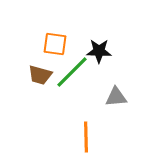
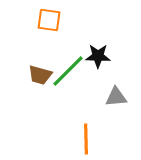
orange square: moved 6 px left, 24 px up
black star: moved 1 px left, 5 px down
green line: moved 4 px left, 1 px up
orange line: moved 2 px down
